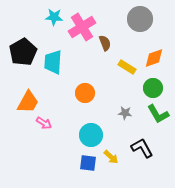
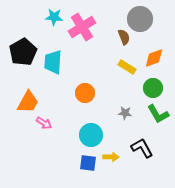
brown semicircle: moved 19 px right, 6 px up
yellow arrow: rotated 42 degrees counterclockwise
